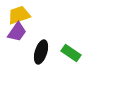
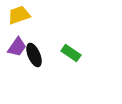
purple trapezoid: moved 15 px down
black ellipse: moved 7 px left, 3 px down; rotated 40 degrees counterclockwise
